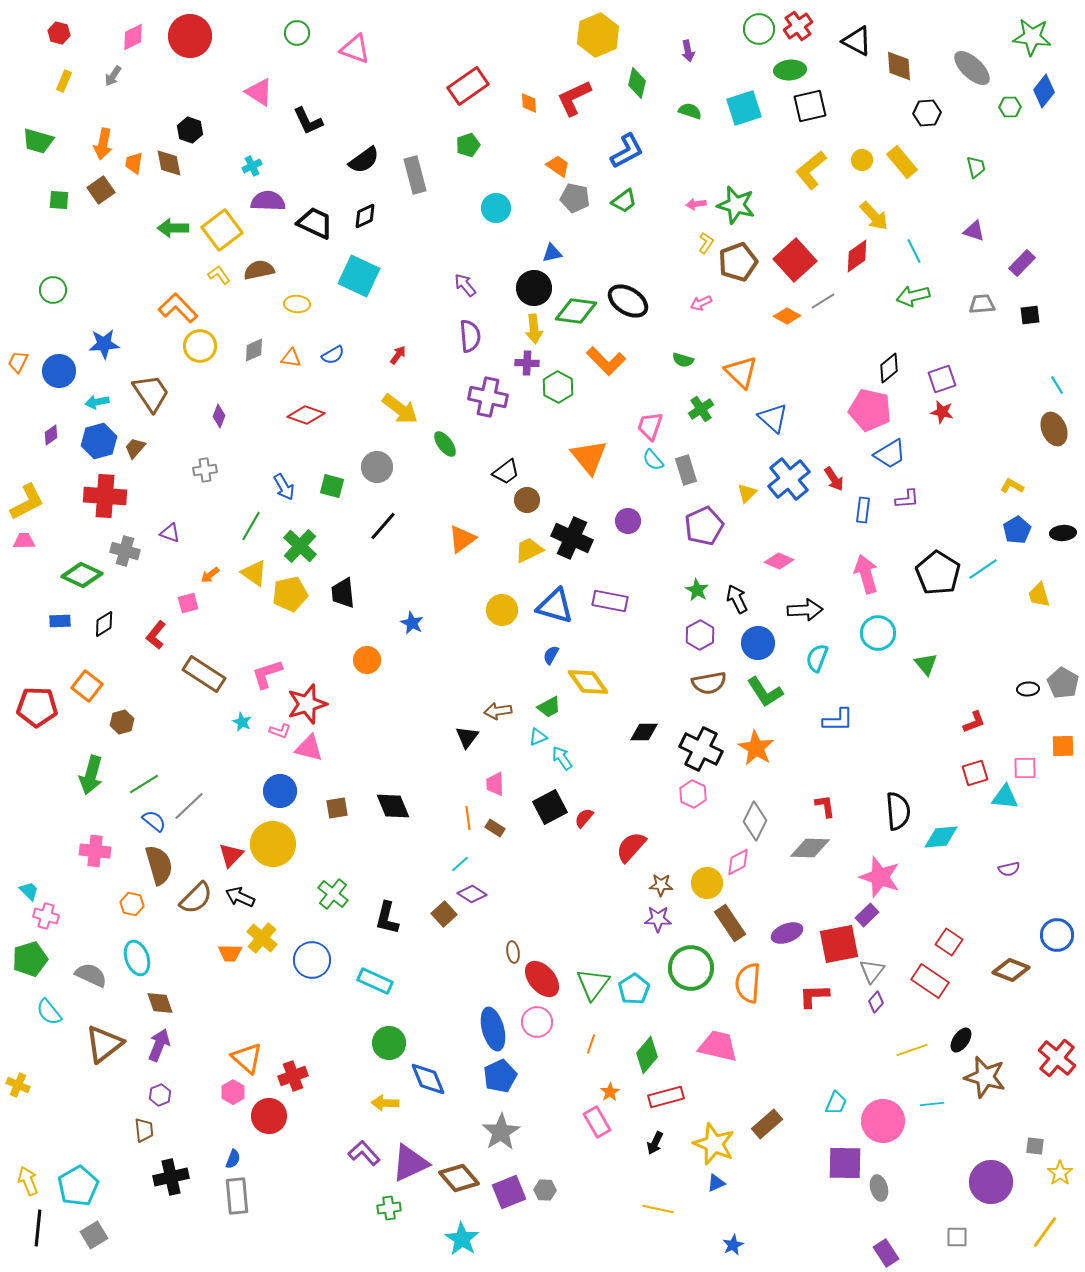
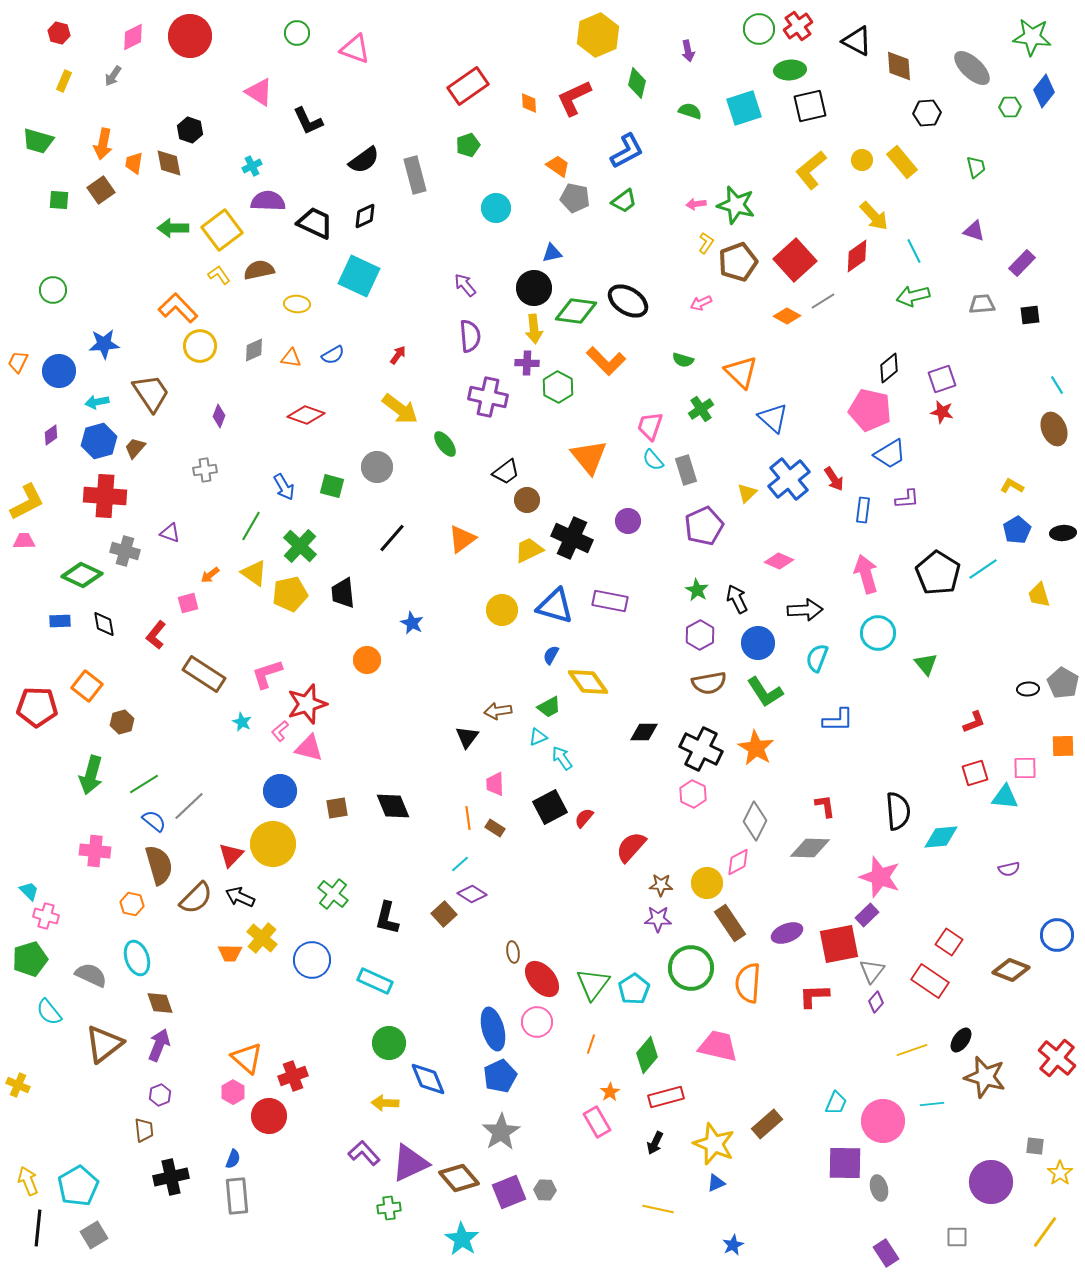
black line at (383, 526): moved 9 px right, 12 px down
black diamond at (104, 624): rotated 68 degrees counterclockwise
pink L-shape at (280, 731): rotated 120 degrees clockwise
